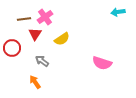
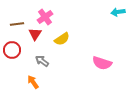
brown line: moved 7 px left, 5 px down
red circle: moved 2 px down
orange arrow: moved 2 px left
